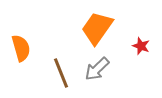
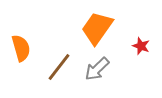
brown line: moved 2 px left, 6 px up; rotated 60 degrees clockwise
